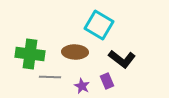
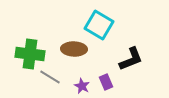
brown ellipse: moved 1 px left, 3 px up
black L-shape: moved 9 px right; rotated 60 degrees counterclockwise
gray line: rotated 30 degrees clockwise
purple rectangle: moved 1 px left, 1 px down
